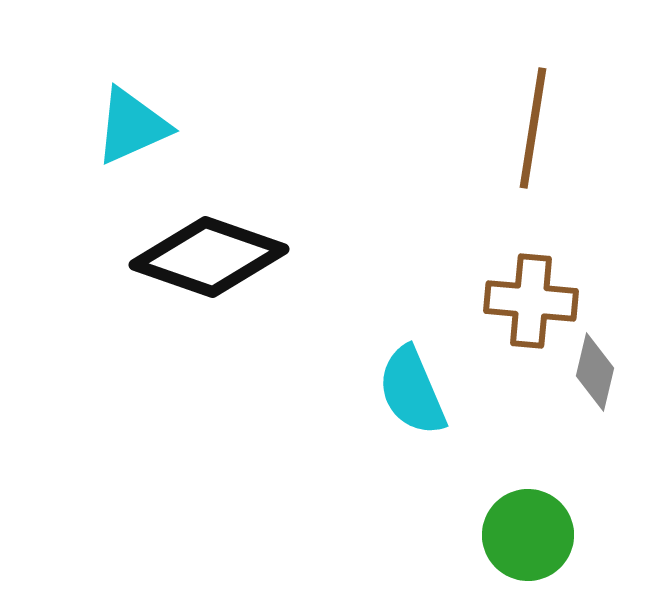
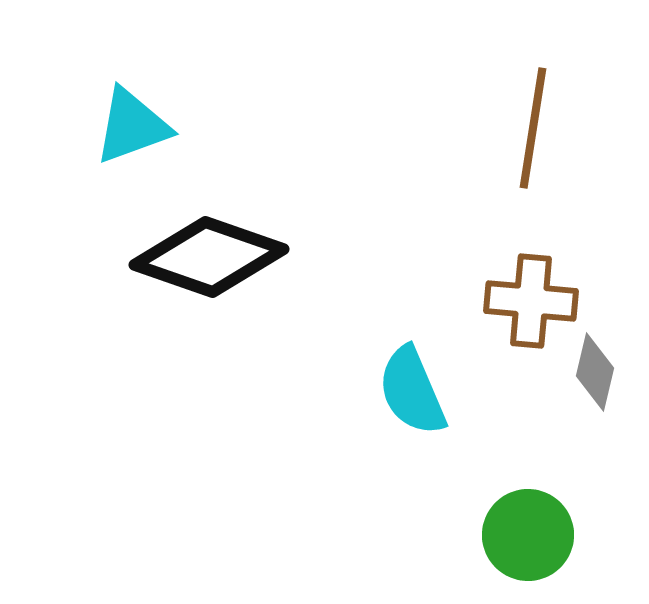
cyan triangle: rotated 4 degrees clockwise
